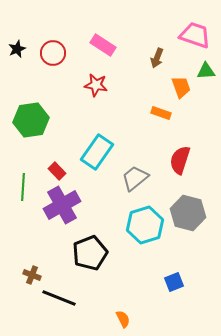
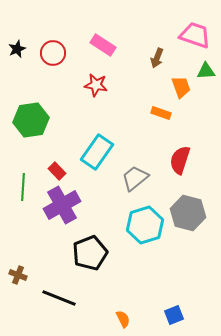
brown cross: moved 14 px left
blue square: moved 33 px down
